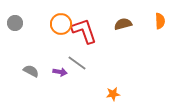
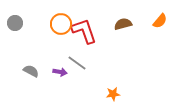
orange semicircle: rotated 42 degrees clockwise
